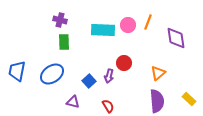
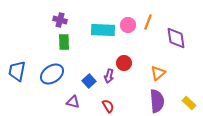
yellow rectangle: moved 4 px down
